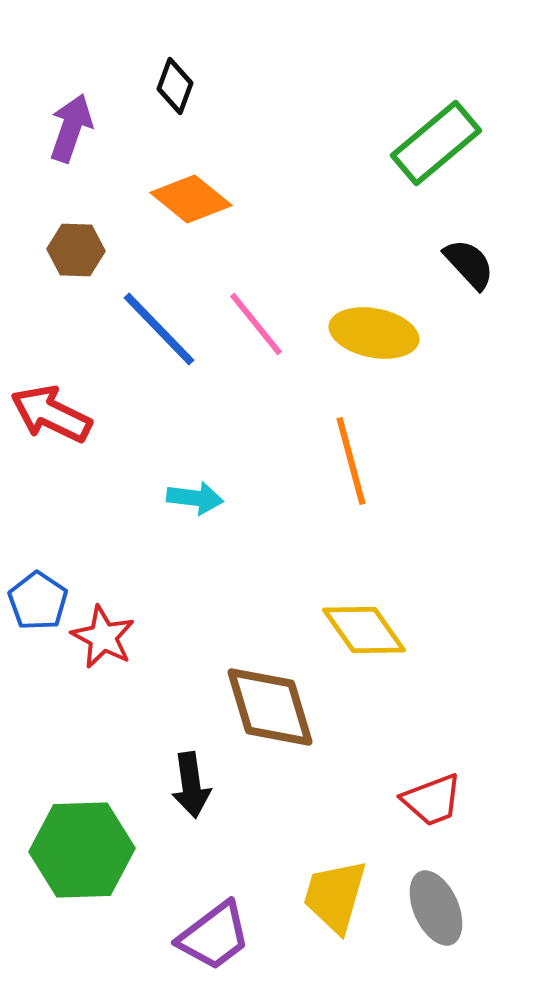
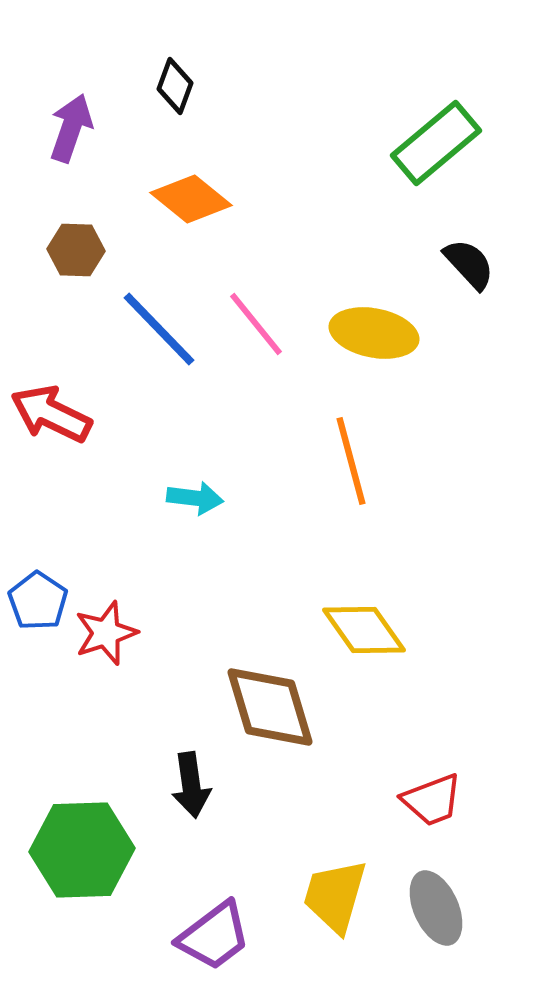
red star: moved 3 px right, 4 px up; rotated 26 degrees clockwise
